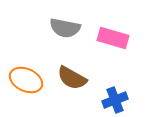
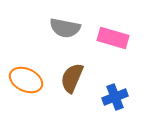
brown semicircle: rotated 84 degrees clockwise
blue cross: moved 3 px up
